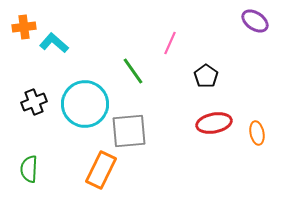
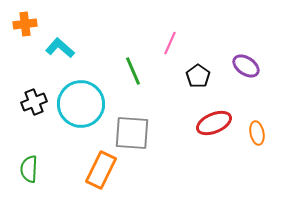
purple ellipse: moved 9 px left, 45 px down
orange cross: moved 1 px right, 3 px up
cyan L-shape: moved 6 px right, 5 px down
green line: rotated 12 degrees clockwise
black pentagon: moved 8 px left
cyan circle: moved 4 px left
red ellipse: rotated 12 degrees counterclockwise
gray square: moved 3 px right, 2 px down; rotated 9 degrees clockwise
